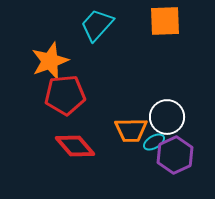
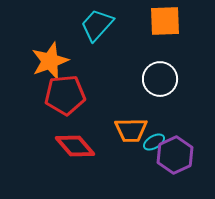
white circle: moved 7 px left, 38 px up
